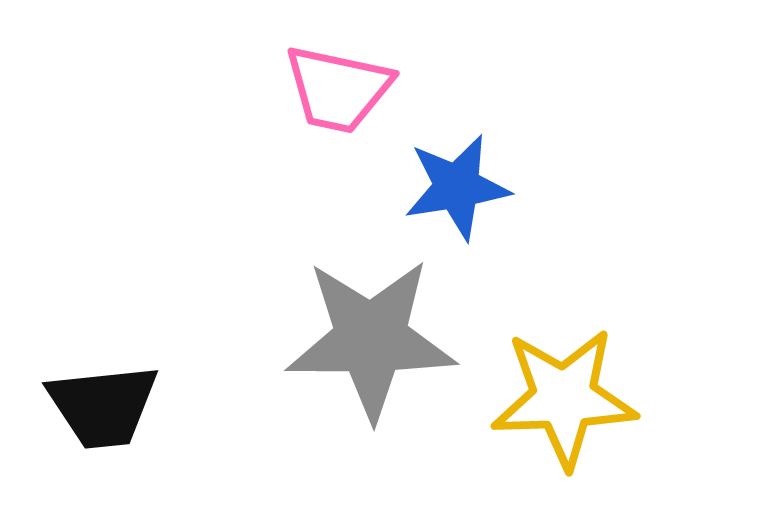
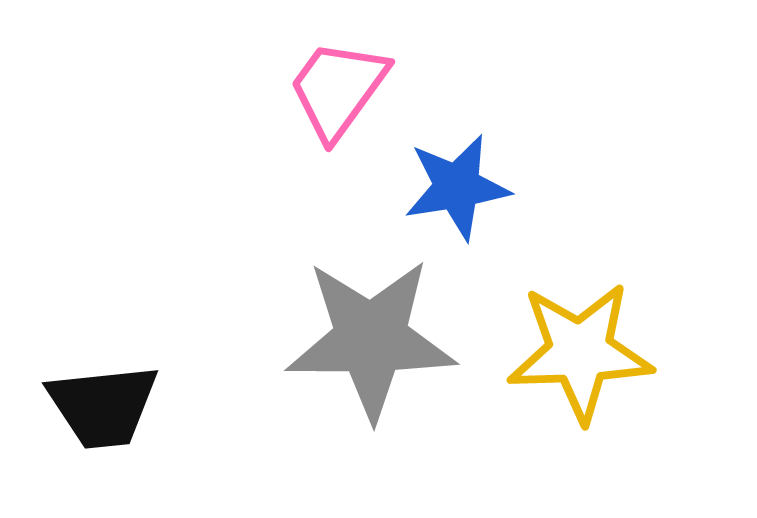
pink trapezoid: rotated 114 degrees clockwise
yellow star: moved 16 px right, 46 px up
